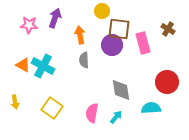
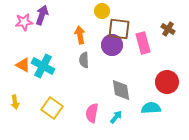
purple arrow: moved 13 px left, 3 px up
pink star: moved 5 px left, 3 px up; rotated 12 degrees counterclockwise
